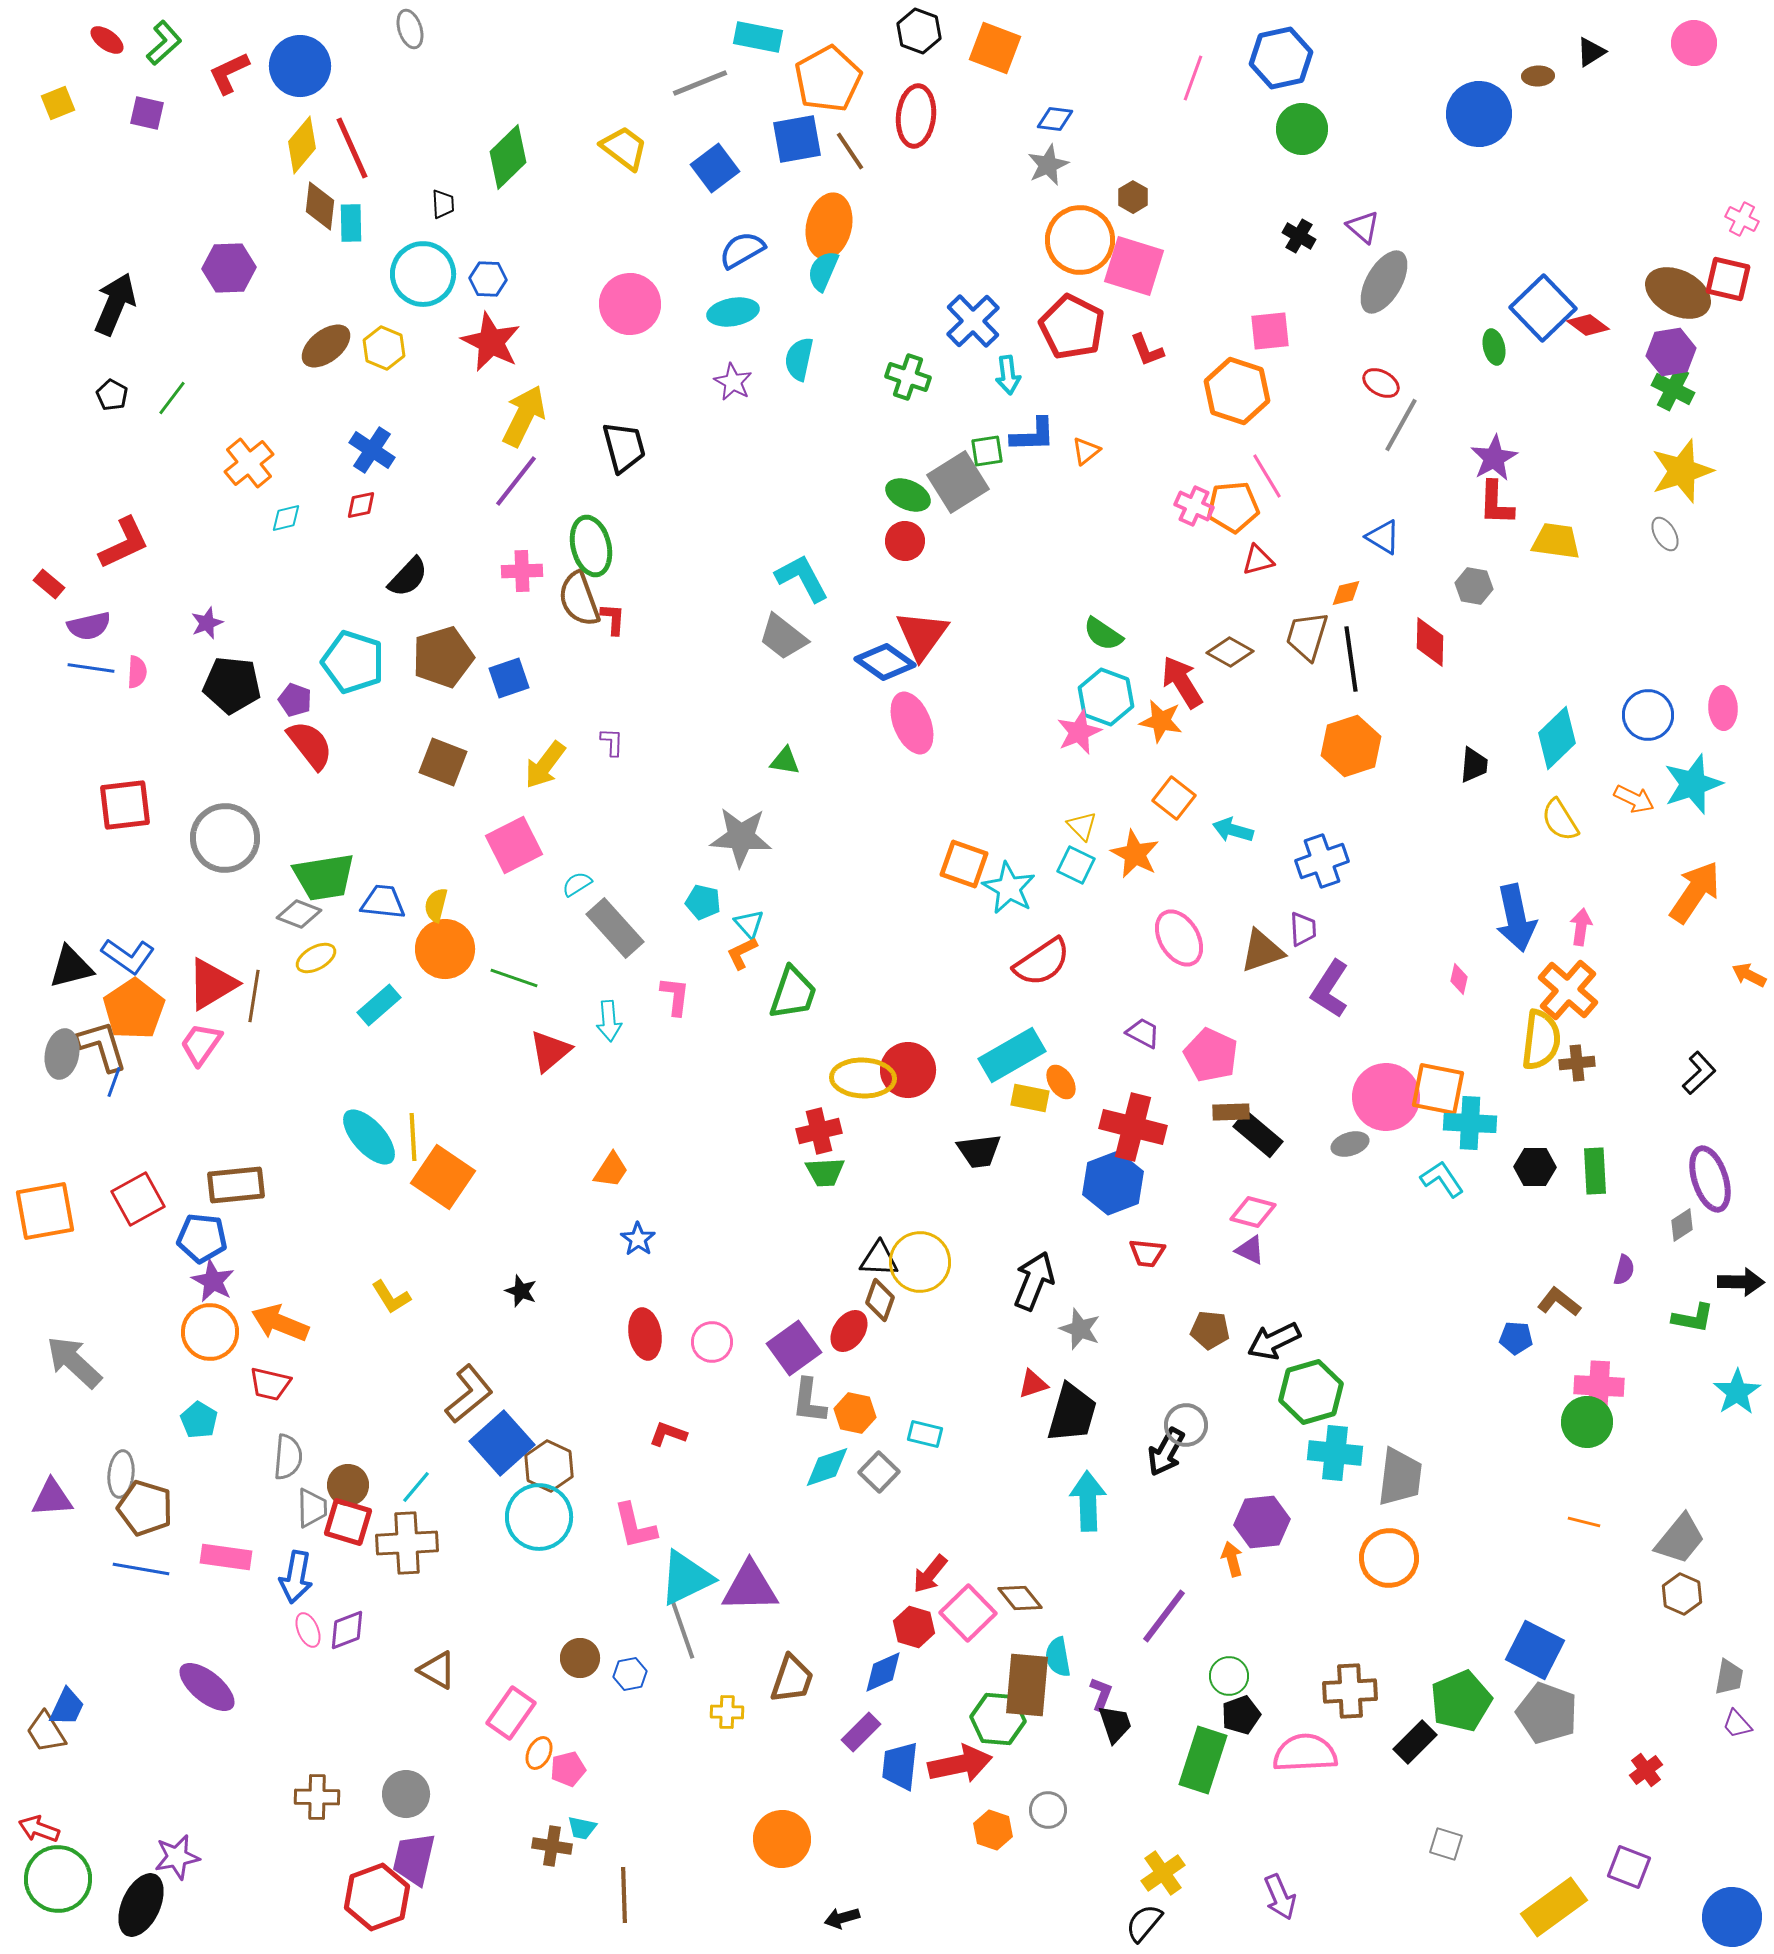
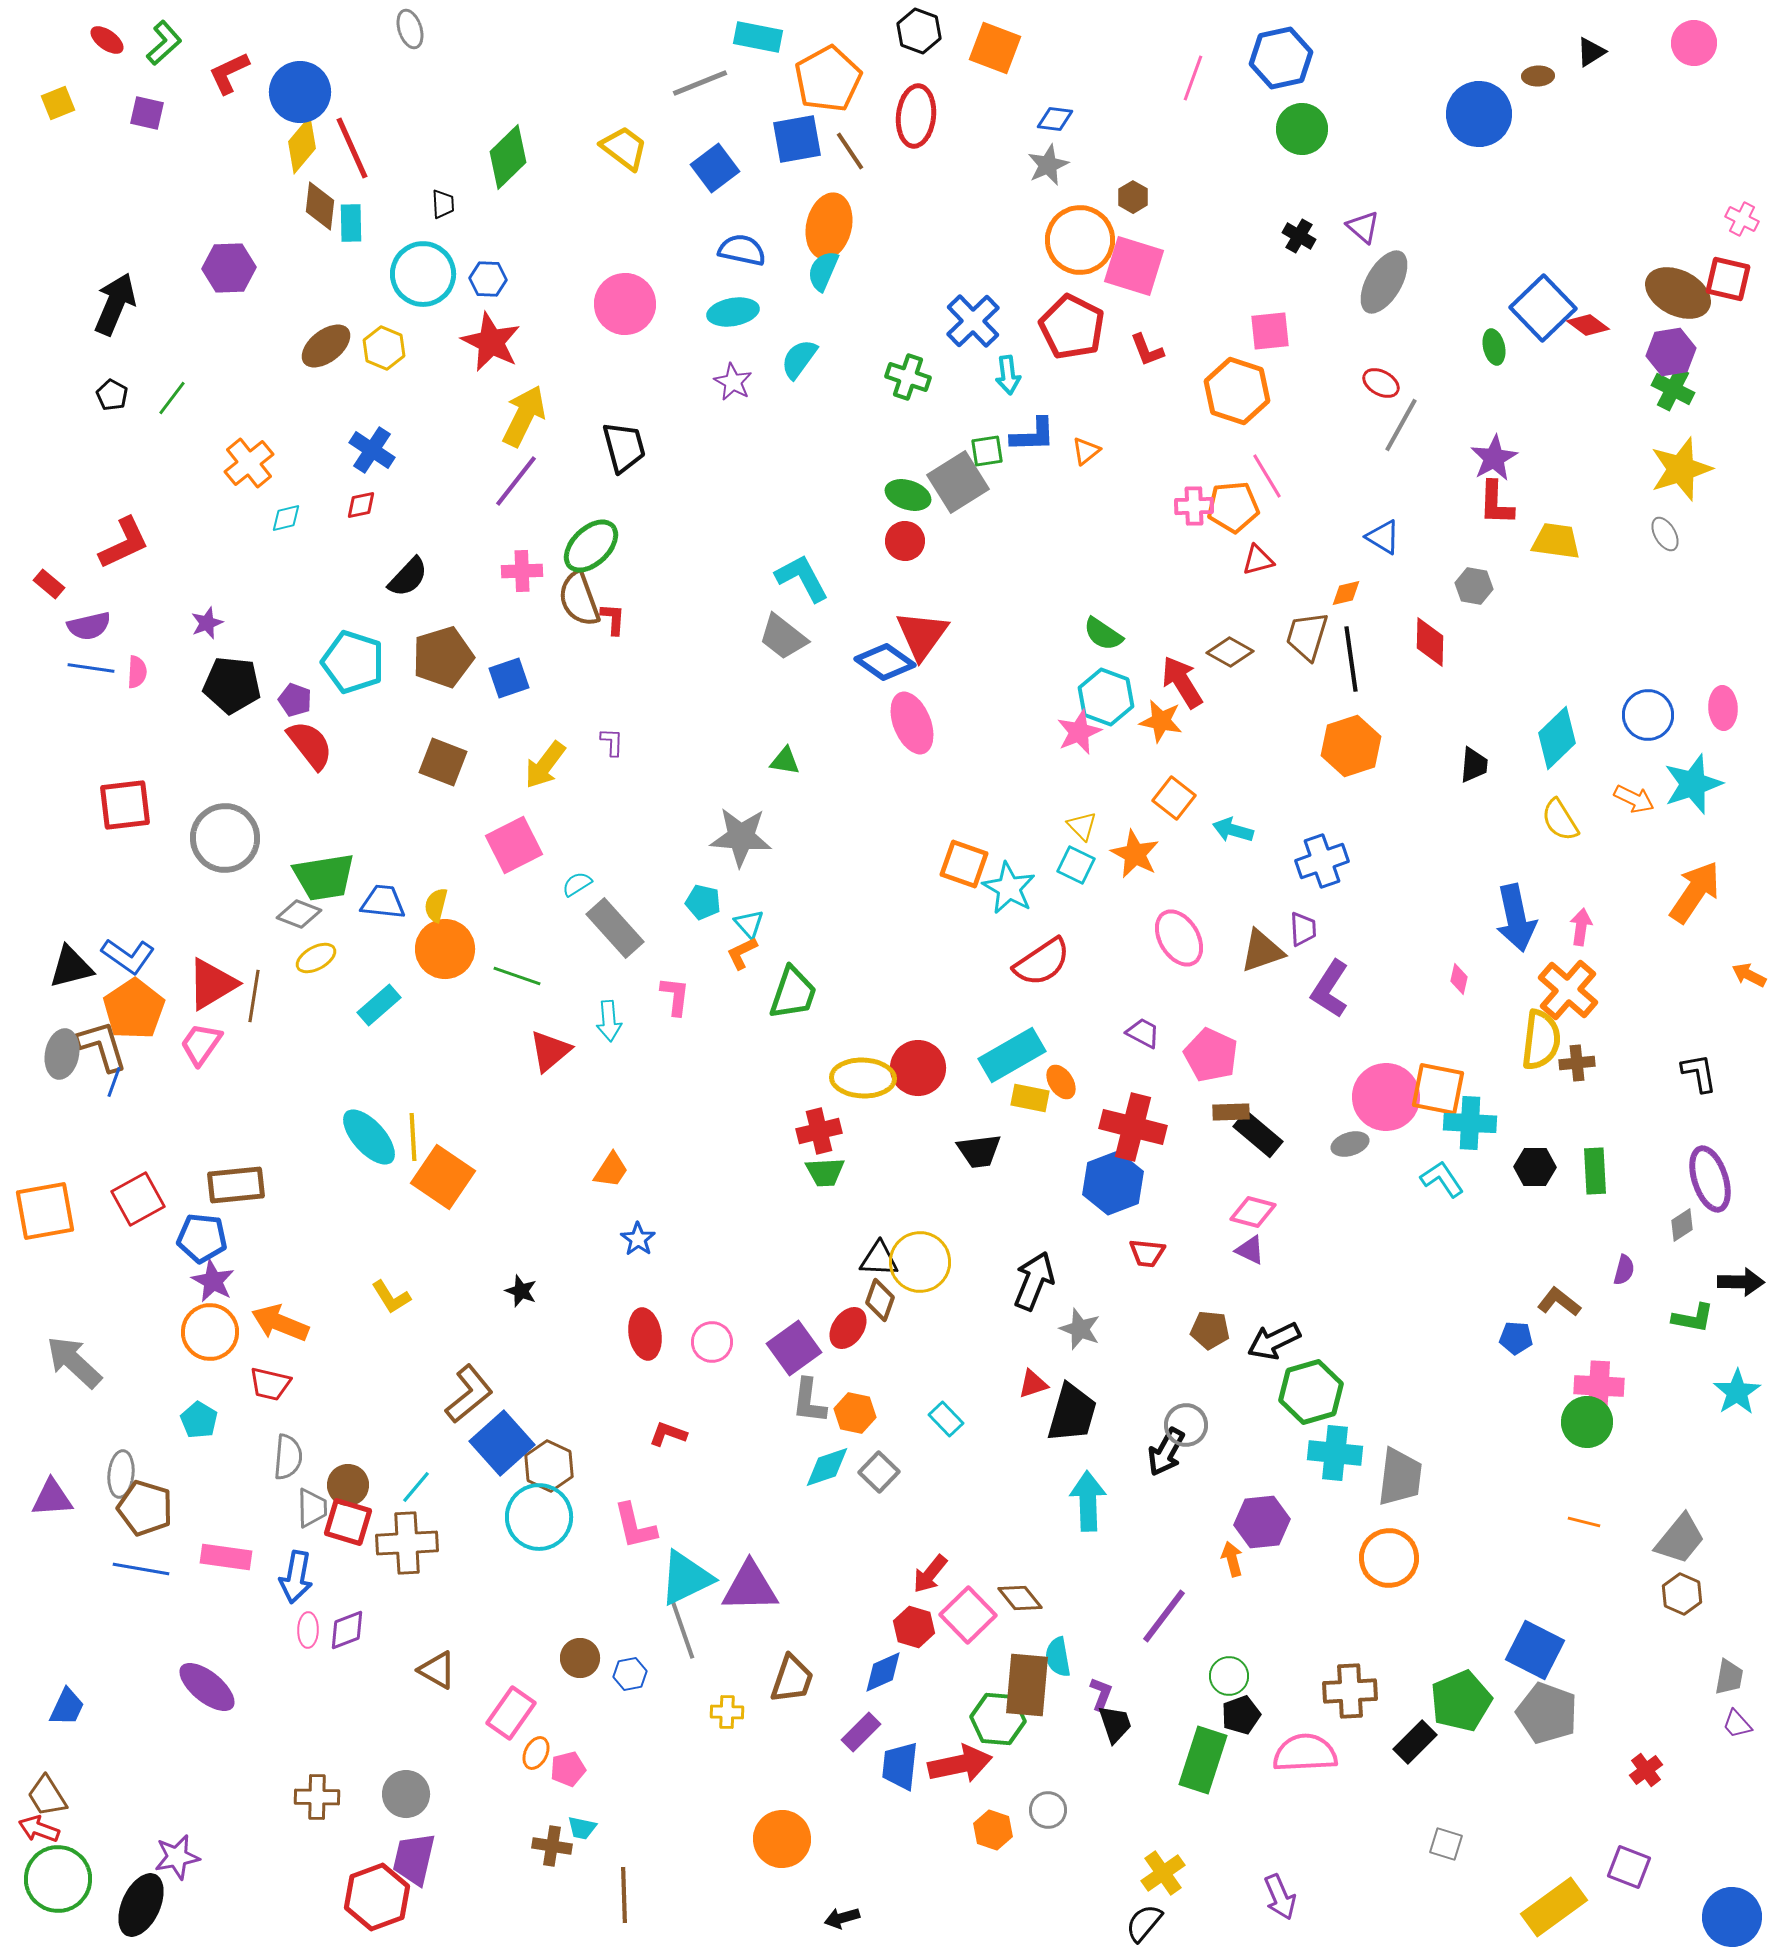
blue circle at (300, 66): moved 26 px down
blue semicircle at (742, 250): rotated 42 degrees clockwise
pink circle at (630, 304): moved 5 px left
cyan semicircle at (799, 359): rotated 24 degrees clockwise
yellow star at (1682, 471): moved 1 px left, 2 px up
green ellipse at (908, 495): rotated 6 degrees counterclockwise
pink cross at (1194, 506): rotated 27 degrees counterclockwise
green ellipse at (591, 546): rotated 60 degrees clockwise
green line at (514, 978): moved 3 px right, 2 px up
red circle at (908, 1070): moved 10 px right, 2 px up
black L-shape at (1699, 1073): rotated 57 degrees counterclockwise
red ellipse at (849, 1331): moved 1 px left, 3 px up
cyan rectangle at (925, 1434): moved 21 px right, 15 px up; rotated 32 degrees clockwise
pink square at (968, 1613): moved 2 px down
pink ellipse at (308, 1630): rotated 24 degrees clockwise
brown trapezoid at (46, 1732): moved 1 px right, 64 px down
orange ellipse at (539, 1753): moved 3 px left
